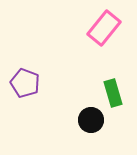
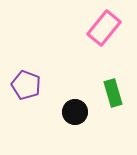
purple pentagon: moved 1 px right, 2 px down
black circle: moved 16 px left, 8 px up
